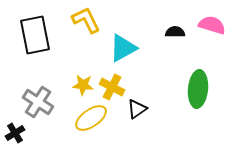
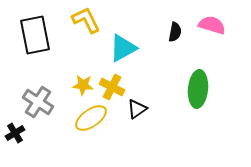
black semicircle: rotated 102 degrees clockwise
